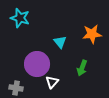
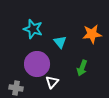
cyan star: moved 13 px right, 11 px down
